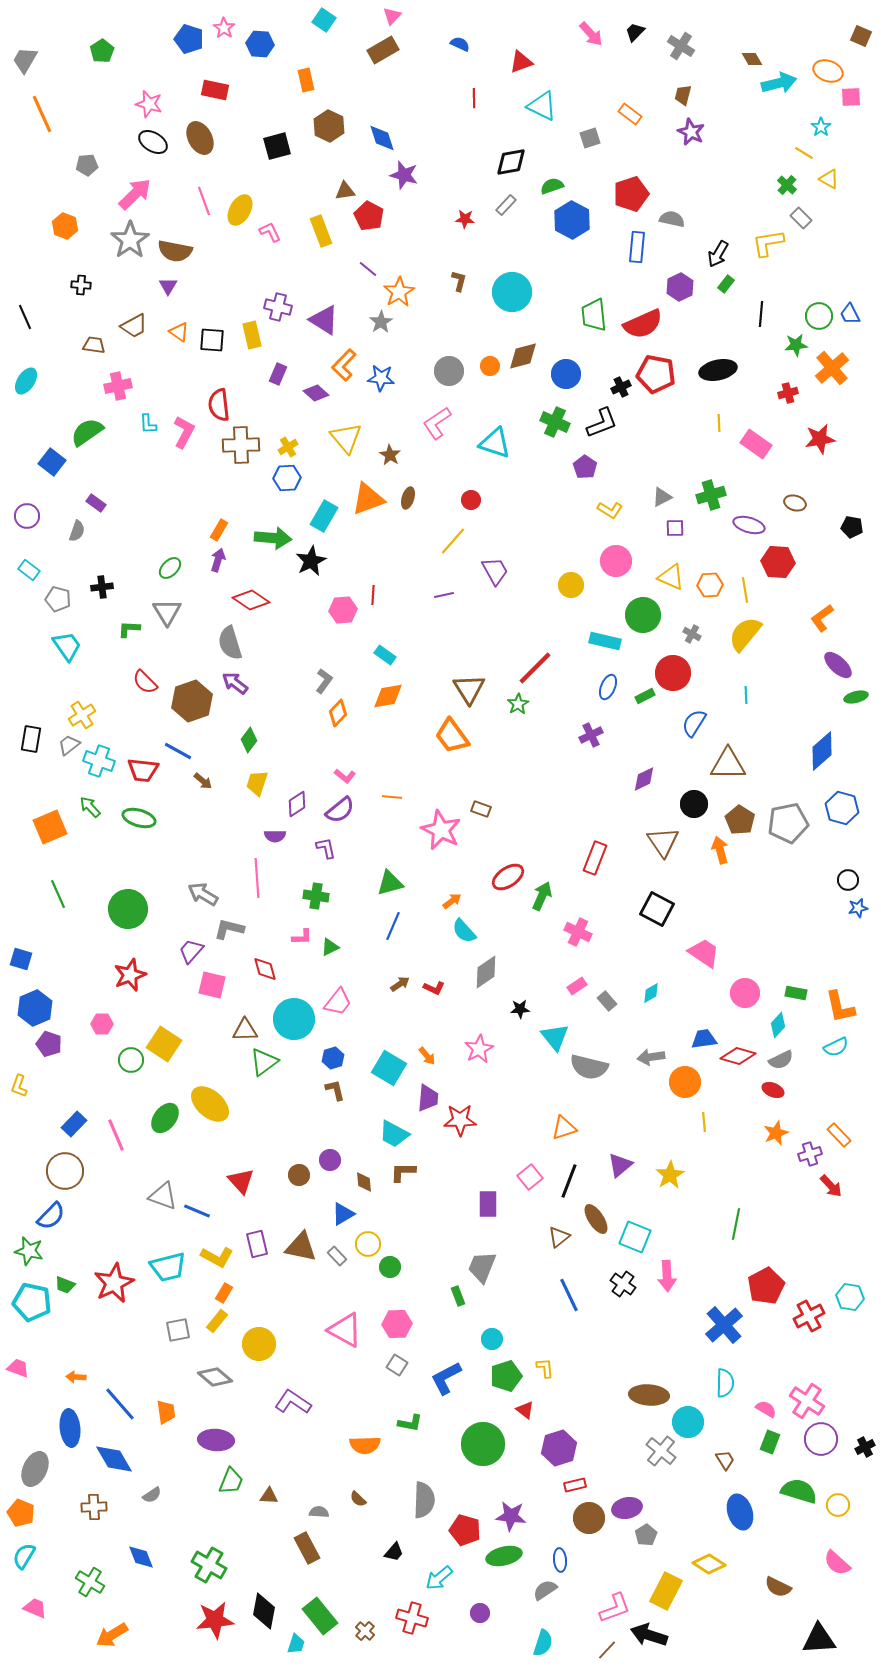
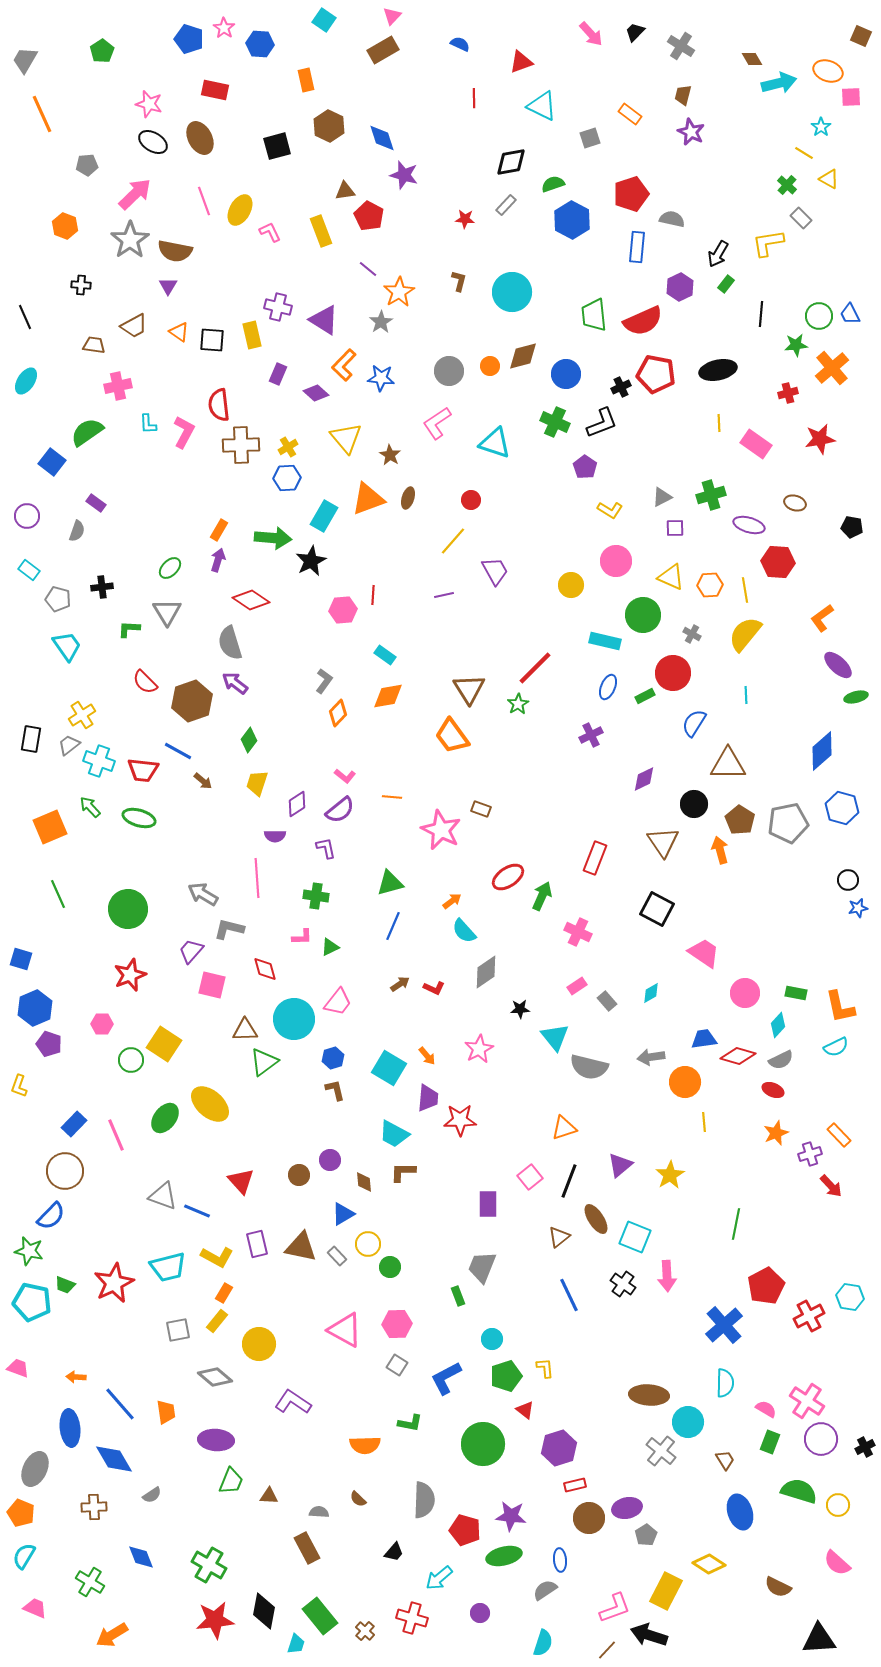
green semicircle at (552, 186): moved 1 px right, 2 px up
red semicircle at (643, 324): moved 3 px up
